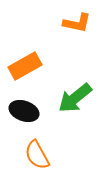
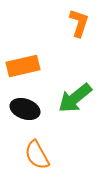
orange L-shape: moved 2 px right; rotated 84 degrees counterclockwise
orange rectangle: moved 2 px left; rotated 16 degrees clockwise
black ellipse: moved 1 px right, 2 px up
